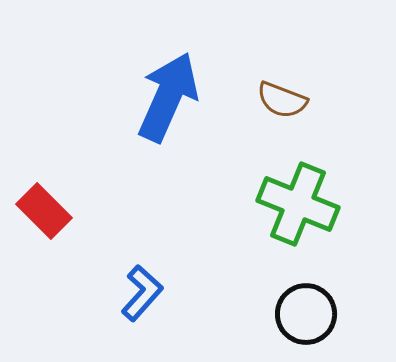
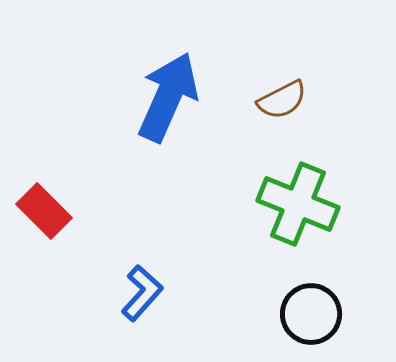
brown semicircle: rotated 48 degrees counterclockwise
black circle: moved 5 px right
